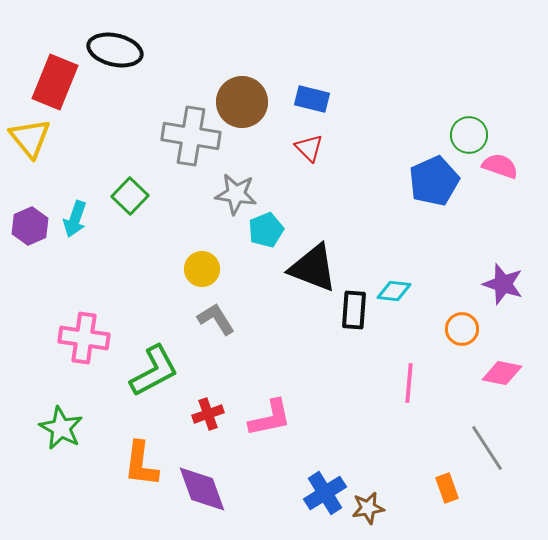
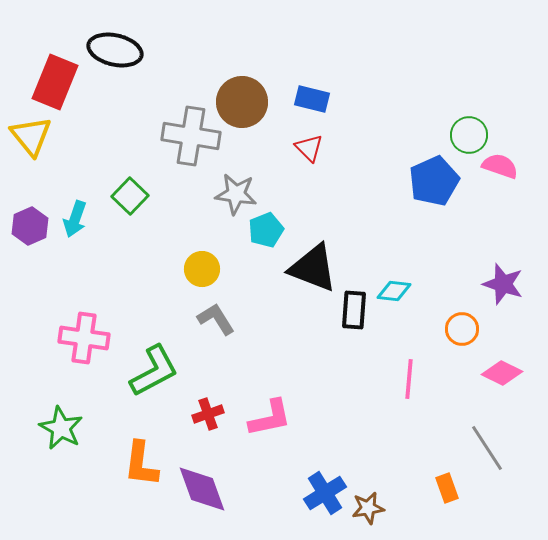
yellow triangle: moved 1 px right, 2 px up
pink diamond: rotated 15 degrees clockwise
pink line: moved 4 px up
